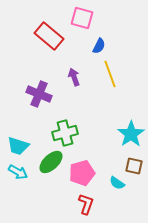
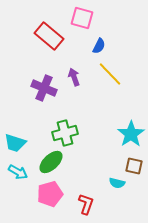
yellow line: rotated 24 degrees counterclockwise
purple cross: moved 5 px right, 6 px up
cyan trapezoid: moved 3 px left, 3 px up
pink pentagon: moved 32 px left, 21 px down
cyan semicircle: rotated 21 degrees counterclockwise
